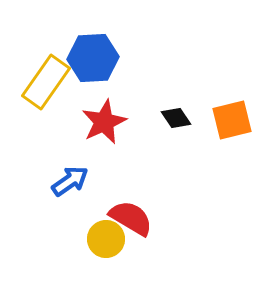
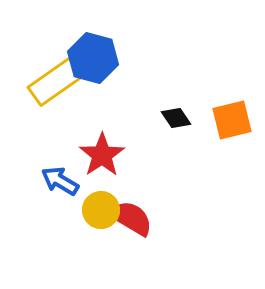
blue hexagon: rotated 18 degrees clockwise
yellow rectangle: moved 9 px right; rotated 20 degrees clockwise
red star: moved 2 px left, 33 px down; rotated 9 degrees counterclockwise
blue arrow: moved 10 px left; rotated 114 degrees counterclockwise
yellow circle: moved 5 px left, 29 px up
